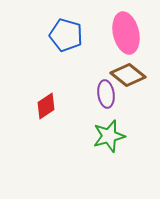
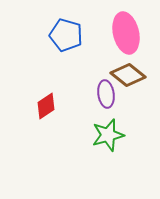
green star: moved 1 px left, 1 px up
